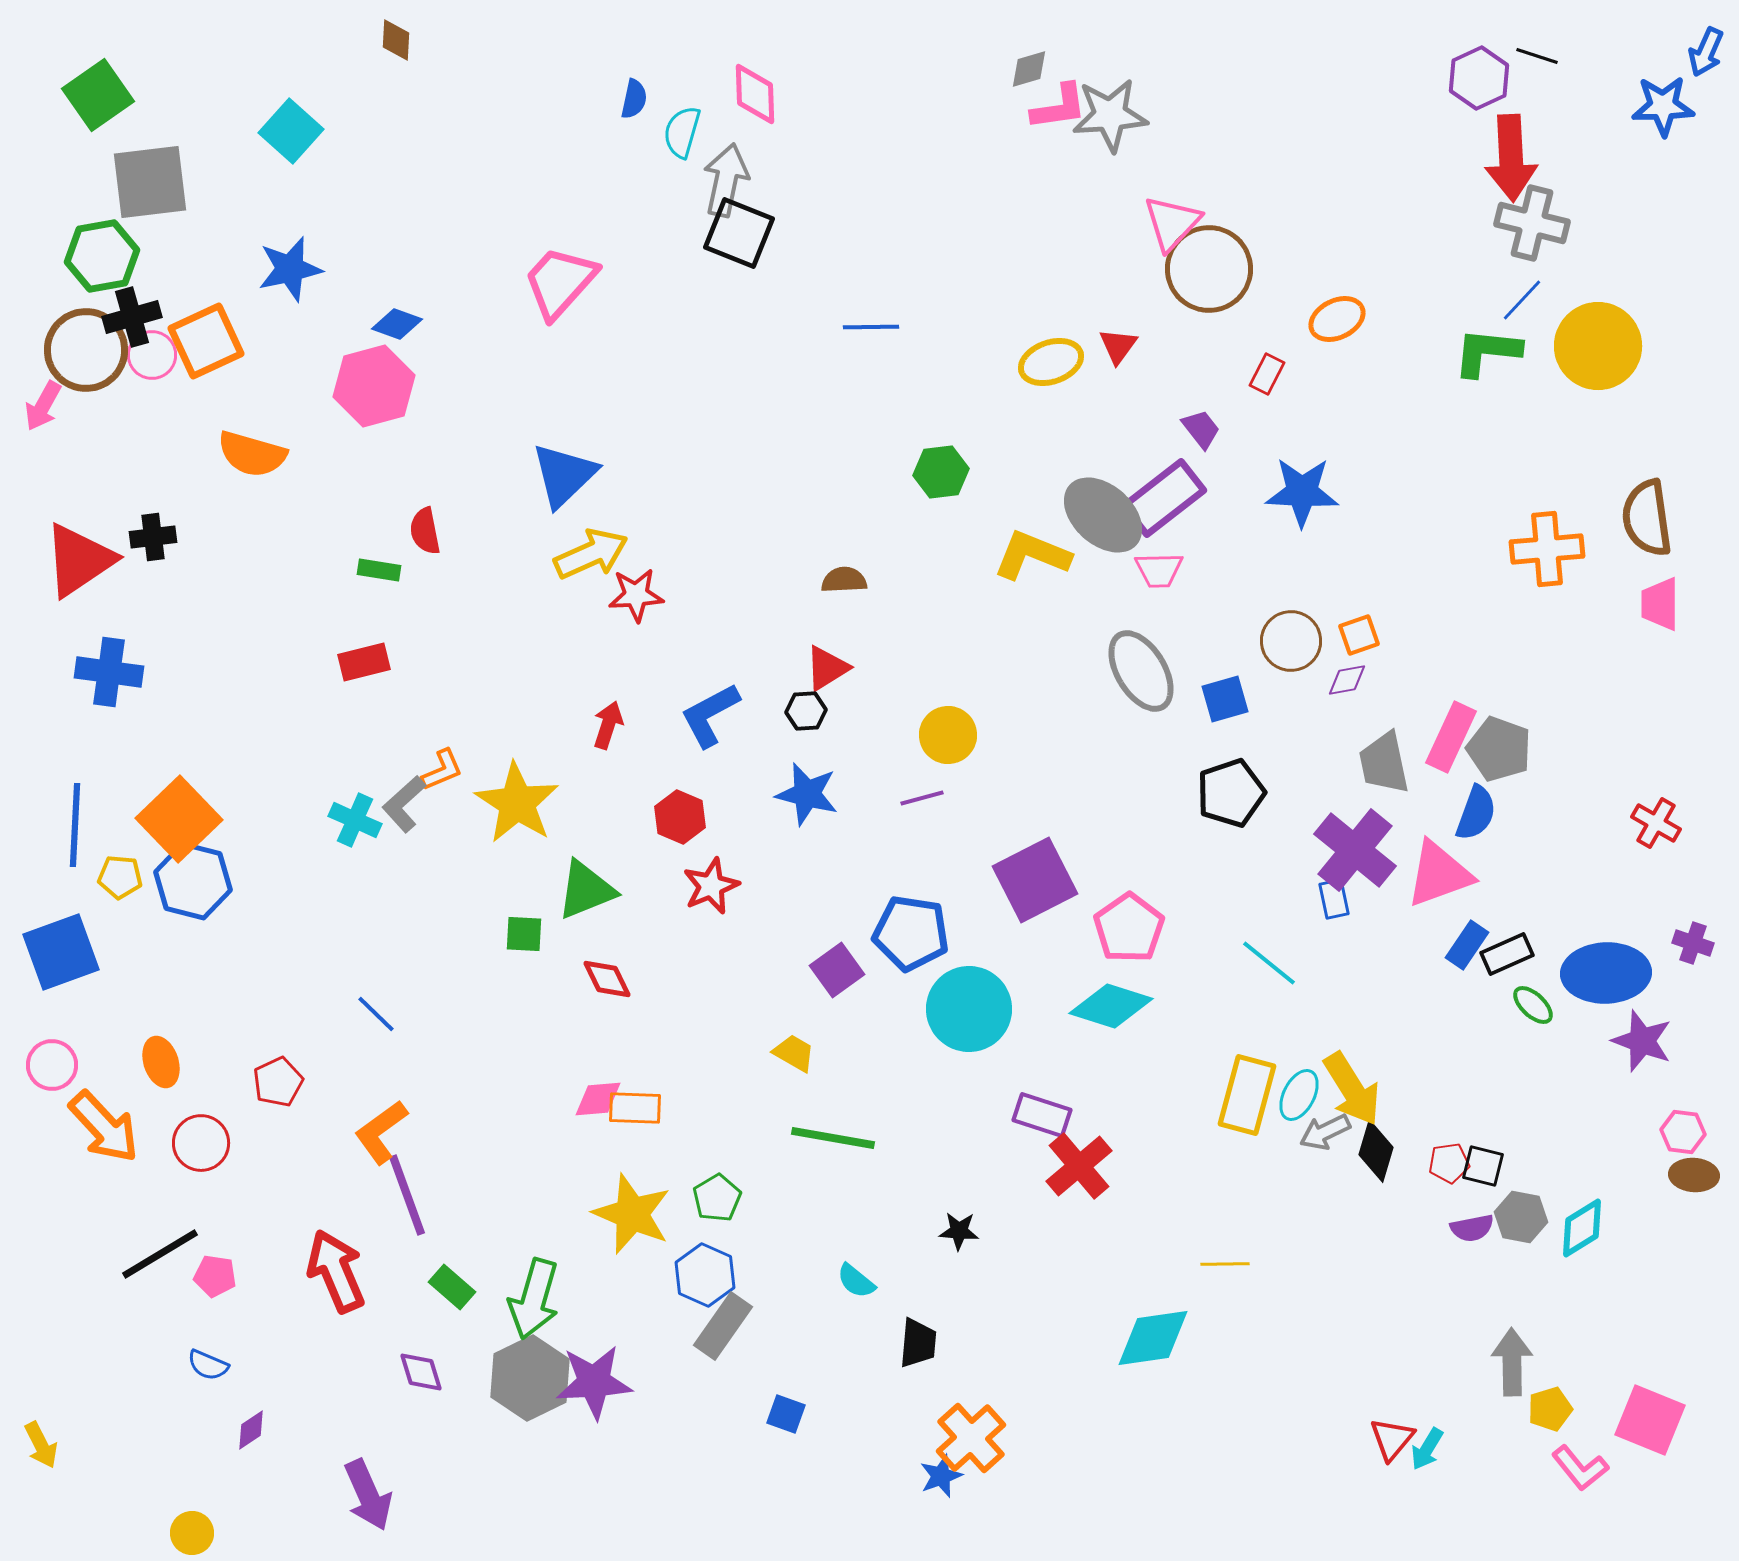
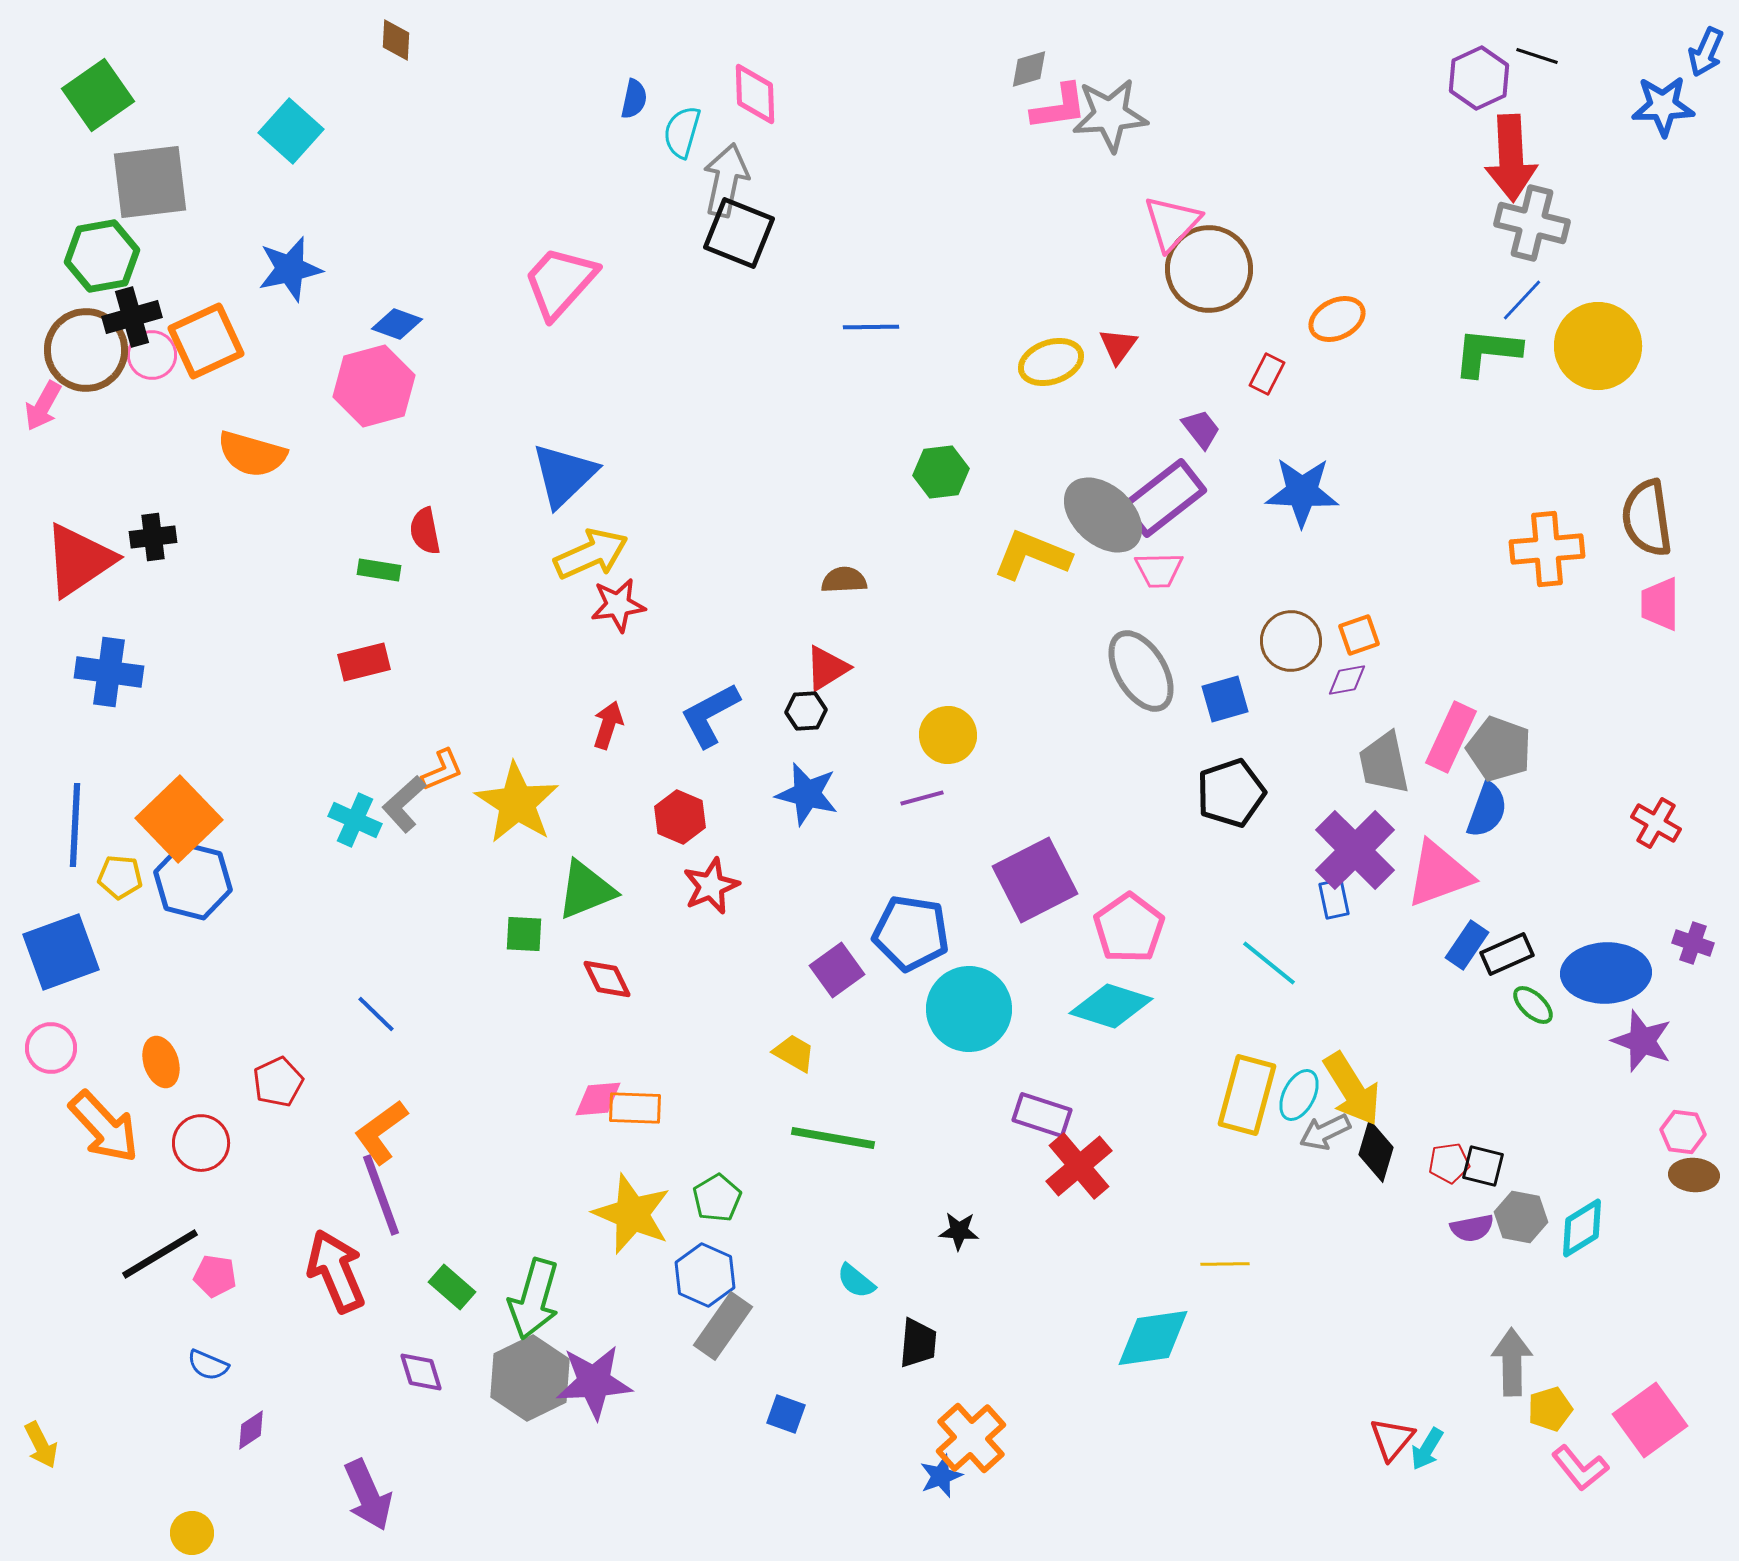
red star at (636, 595): moved 18 px left, 10 px down; rotated 4 degrees counterclockwise
blue semicircle at (1476, 813): moved 11 px right, 3 px up
purple cross at (1355, 850): rotated 6 degrees clockwise
pink circle at (52, 1065): moved 1 px left, 17 px up
purple line at (407, 1195): moved 26 px left
pink square at (1650, 1420): rotated 32 degrees clockwise
